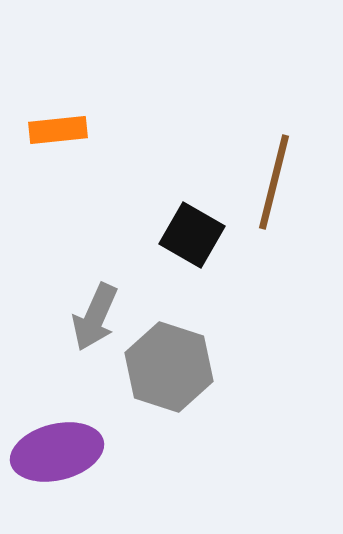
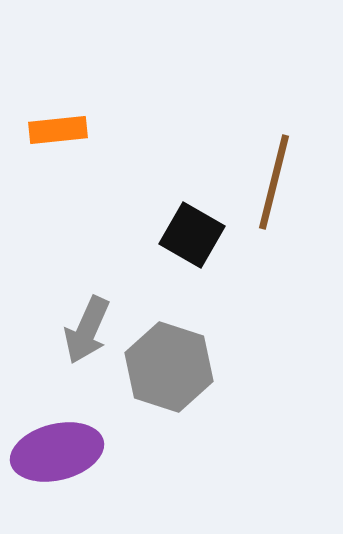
gray arrow: moved 8 px left, 13 px down
